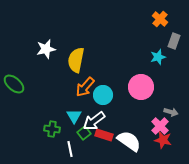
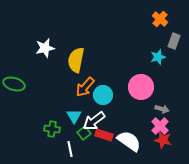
white star: moved 1 px left, 1 px up
green ellipse: rotated 25 degrees counterclockwise
gray arrow: moved 9 px left, 3 px up
